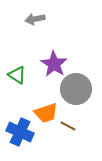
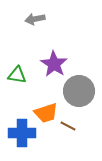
green triangle: rotated 24 degrees counterclockwise
gray circle: moved 3 px right, 2 px down
blue cross: moved 2 px right, 1 px down; rotated 24 degrees counterclockwise
